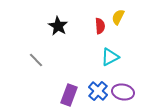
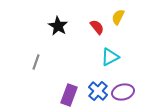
red semicircle: moved 3 px left, 1 px down; rotated 35 degrees counterclockwise
gray line: moved 2 px down; rotated 63 degrees clockwise
purple ellipse: rotated 25 degrees counterclockwise
